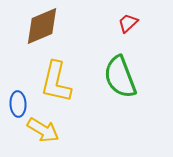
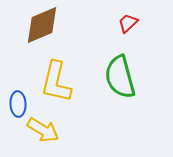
brown diamond: moved 1 px up
green semicircle: rotated 6 degrees clockwise
